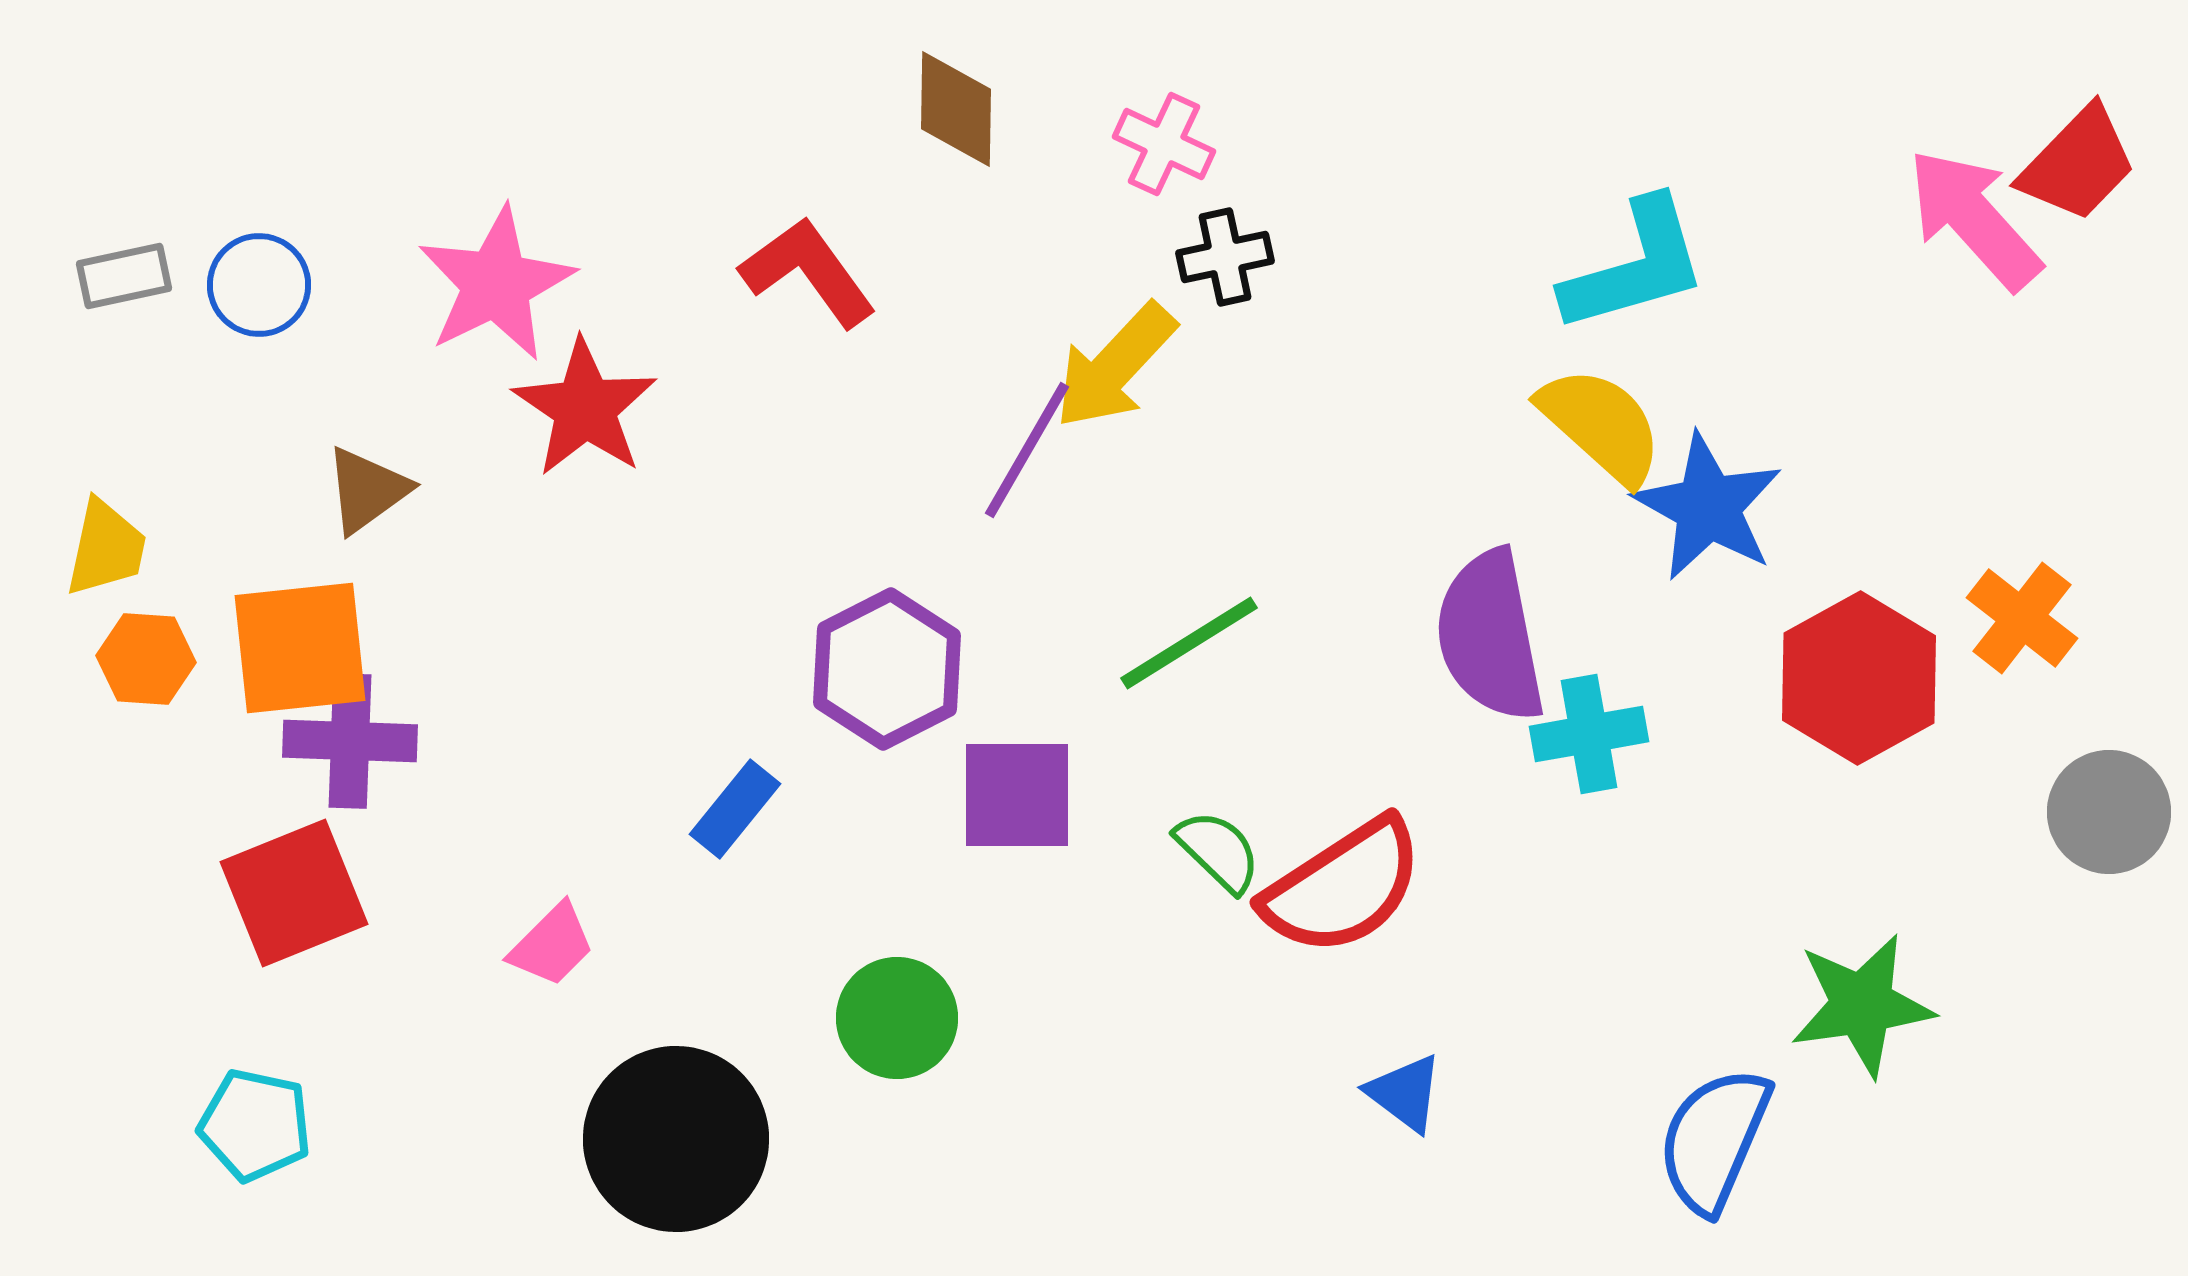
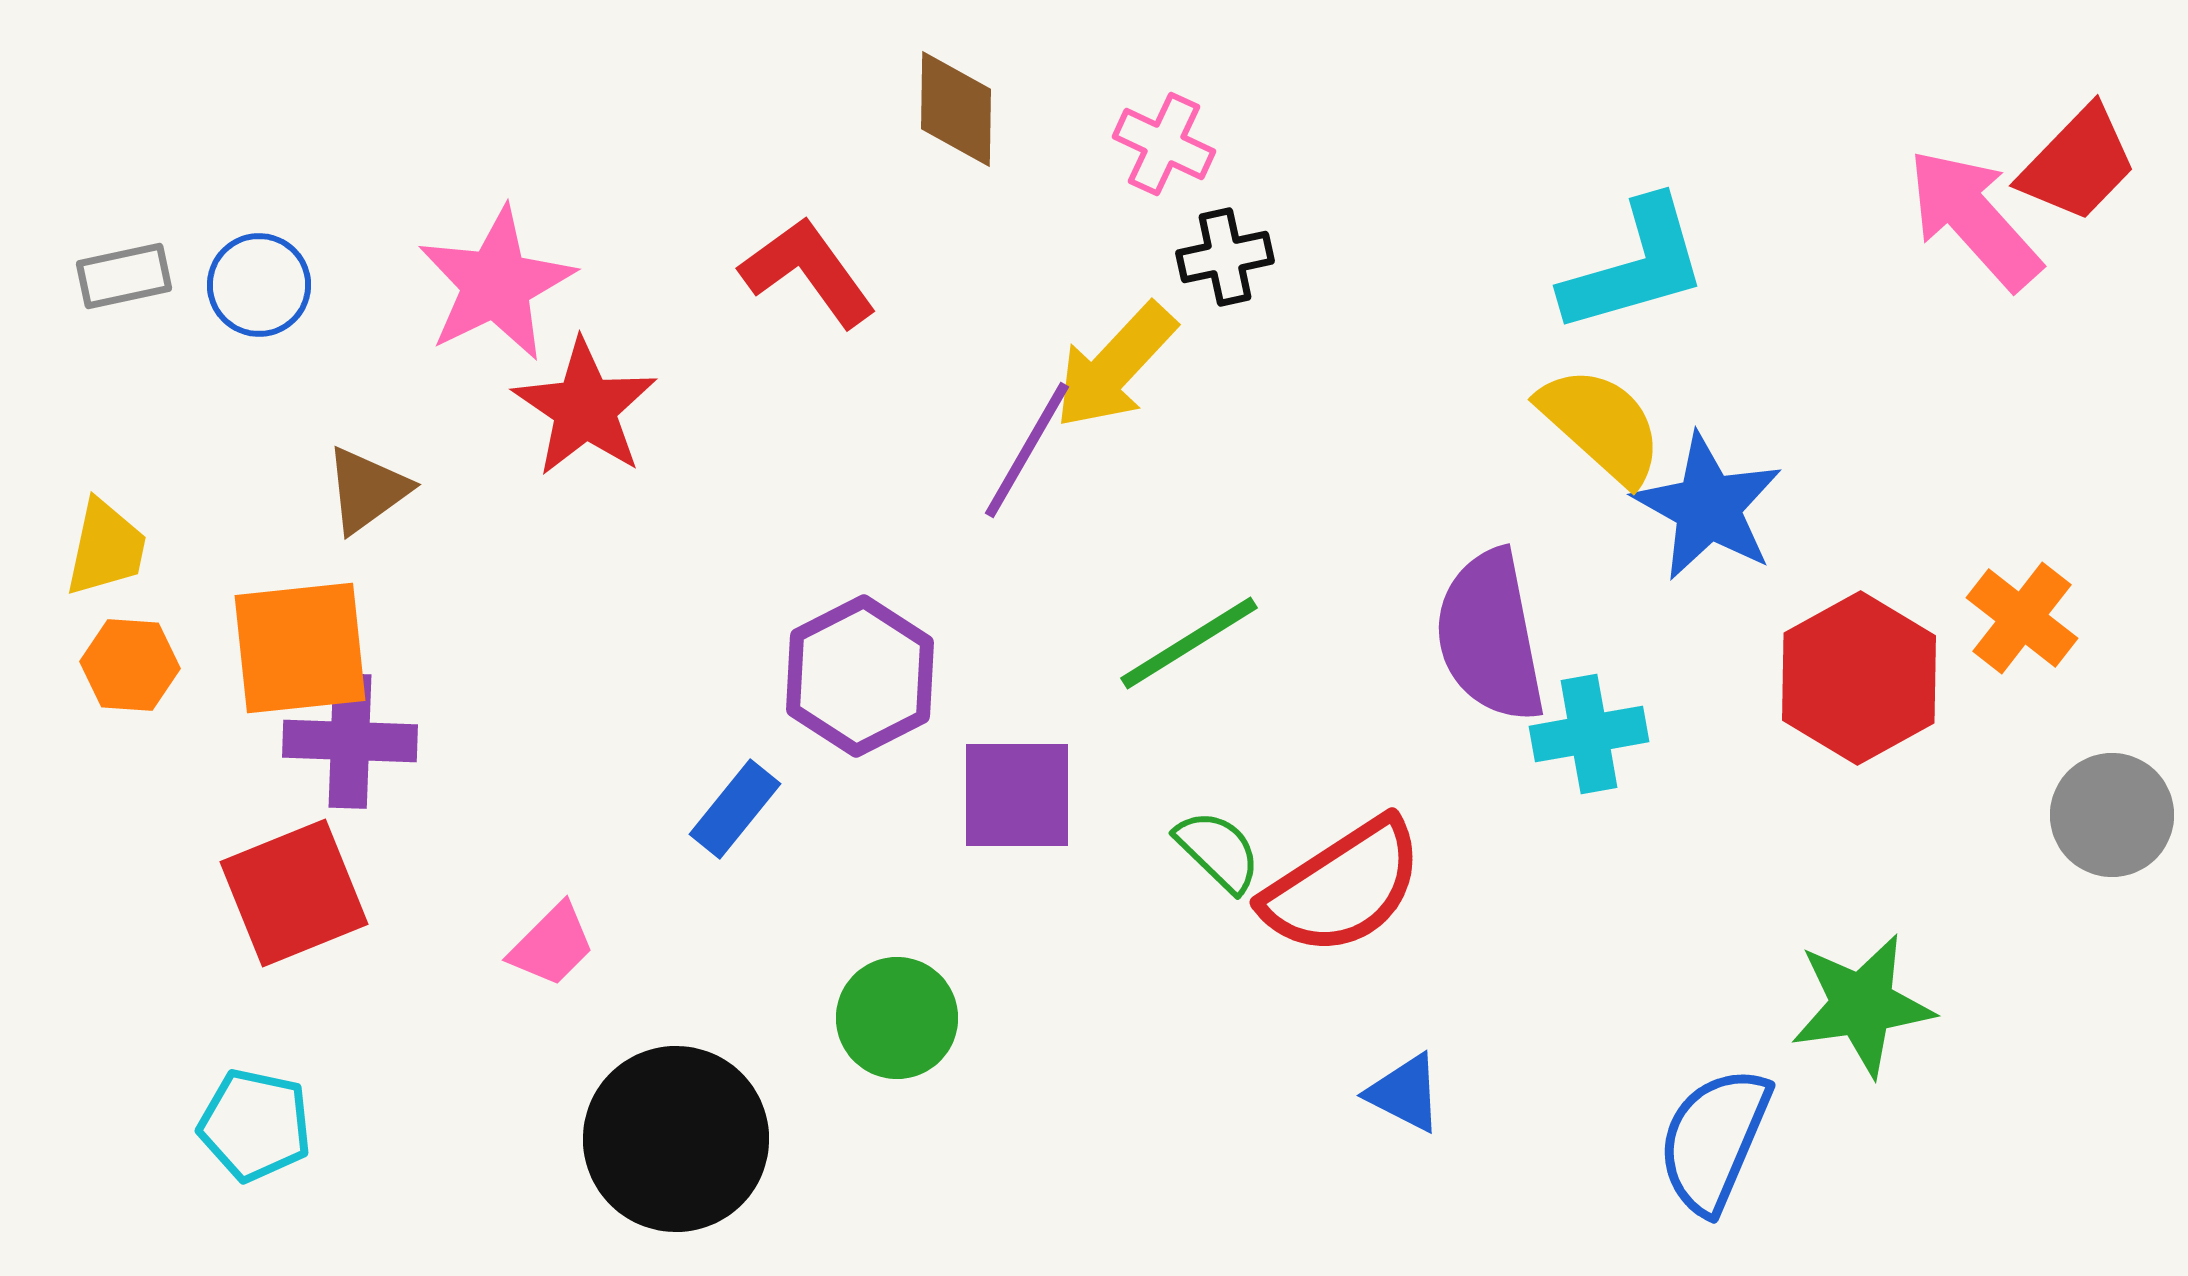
orange hexagon: moved 16 px left, 6 px down
purple hexagon: moved 27 px left, 7 px down
gray circle: moved 3 px right, 3 px down
blue triangle: rotated 10 degrees counterclockwise
